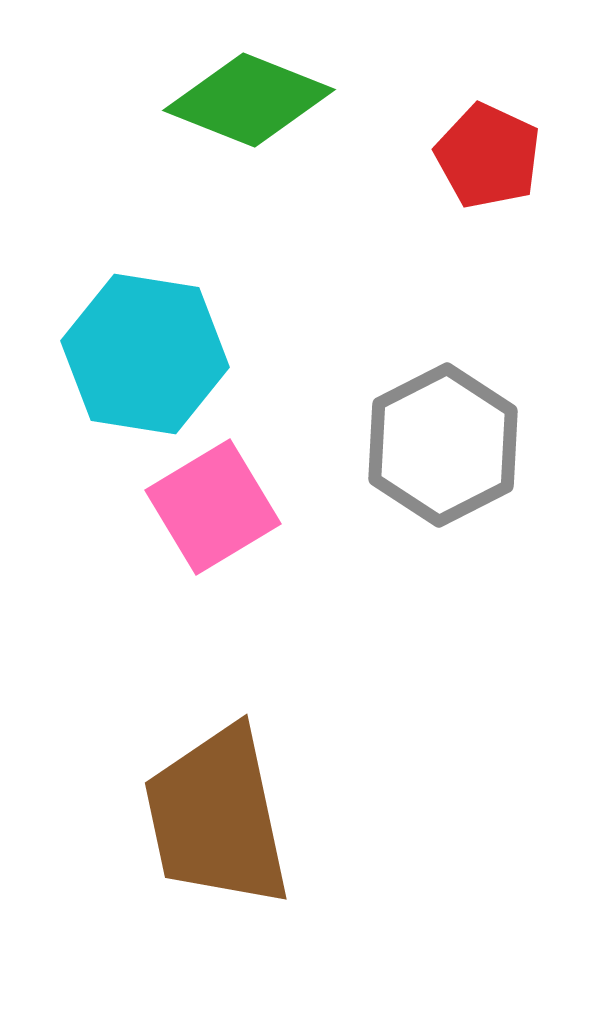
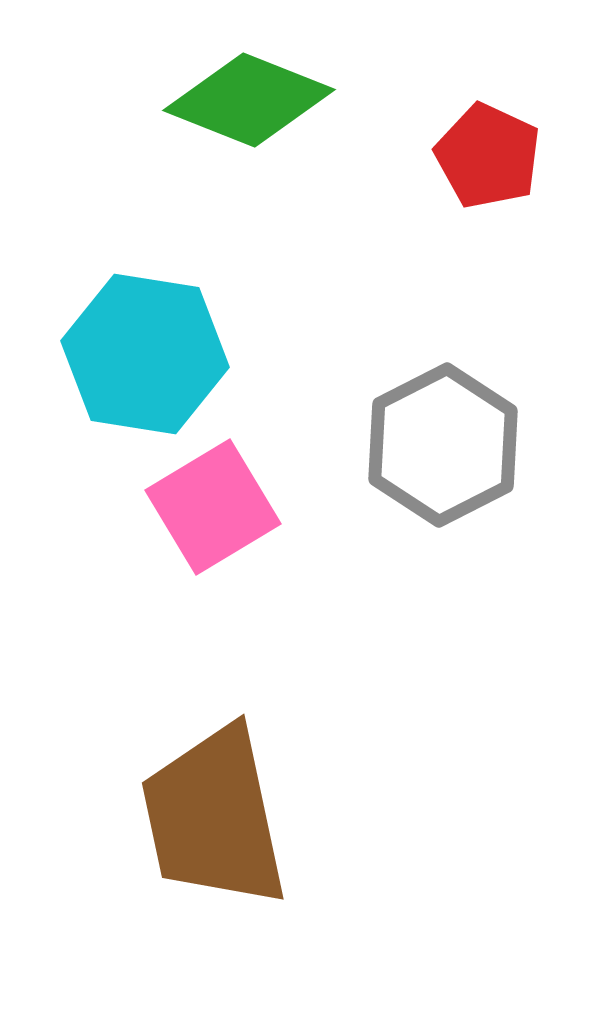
brown trapezoid: moved 3 px left
